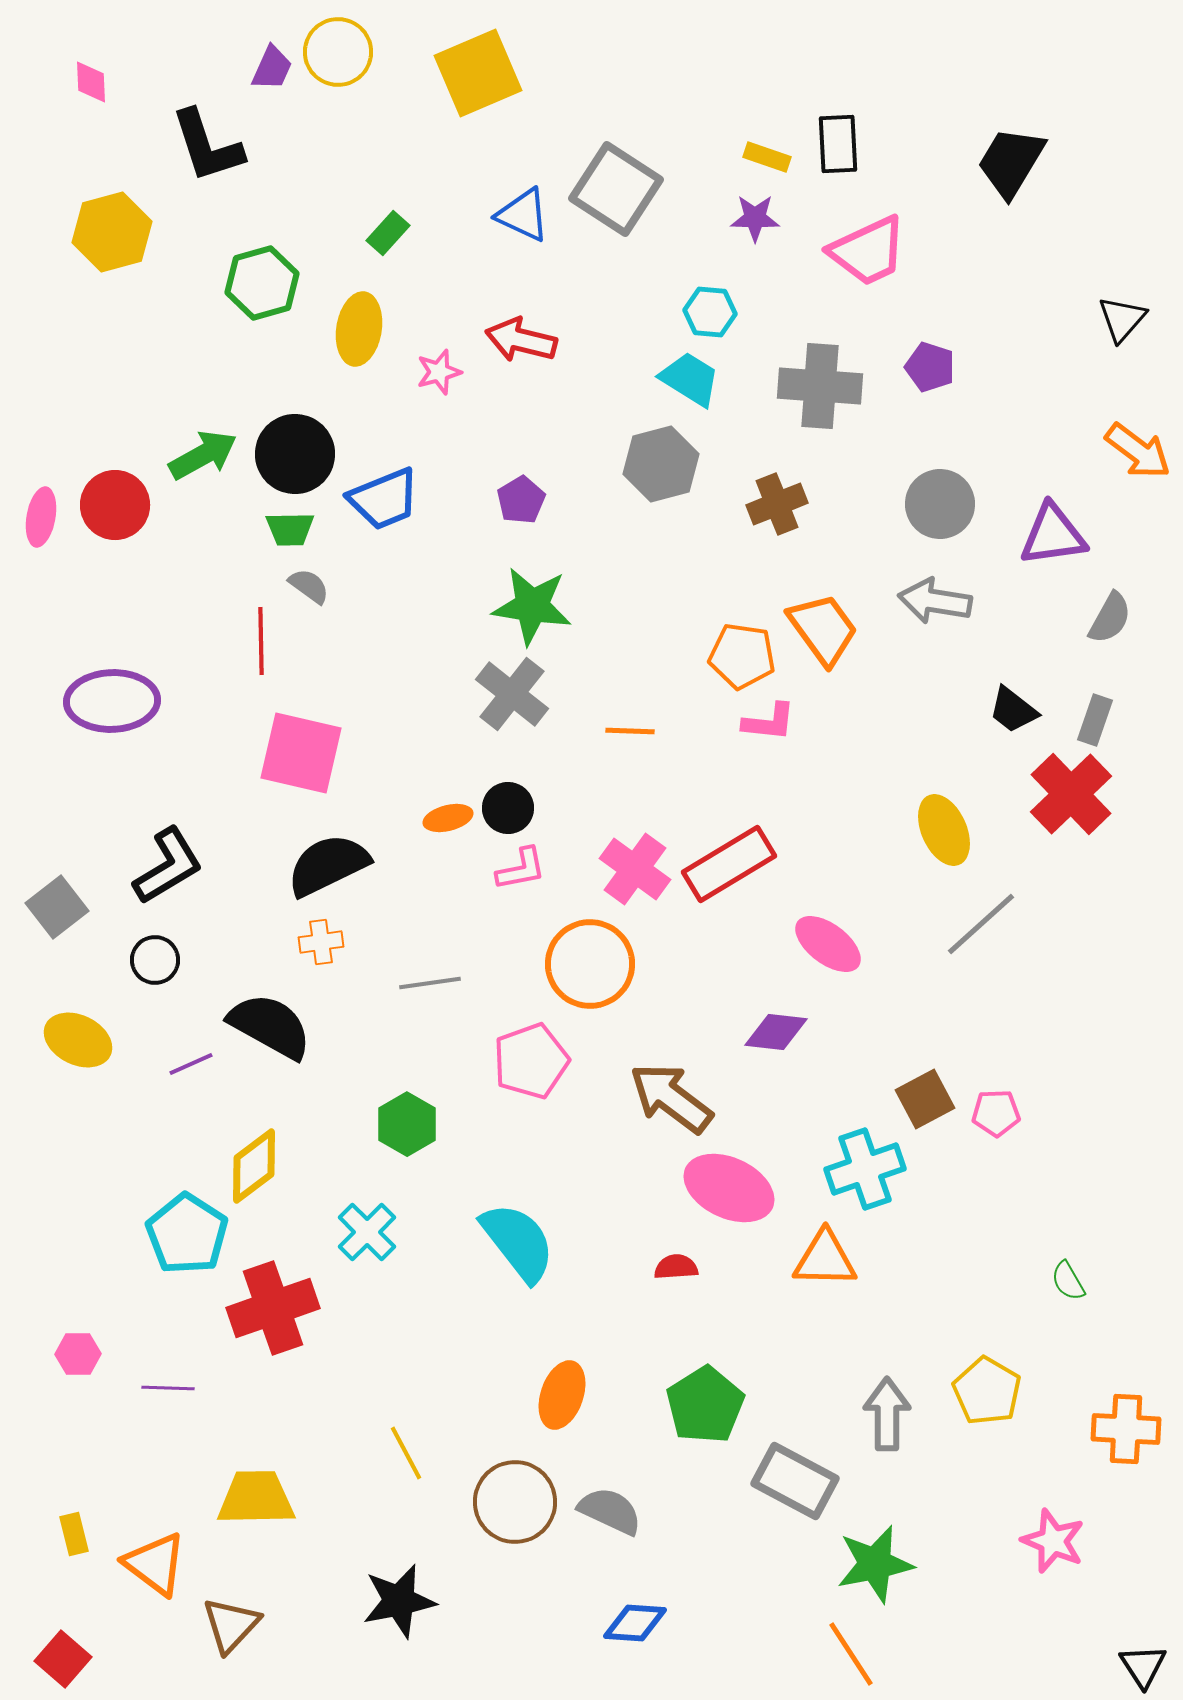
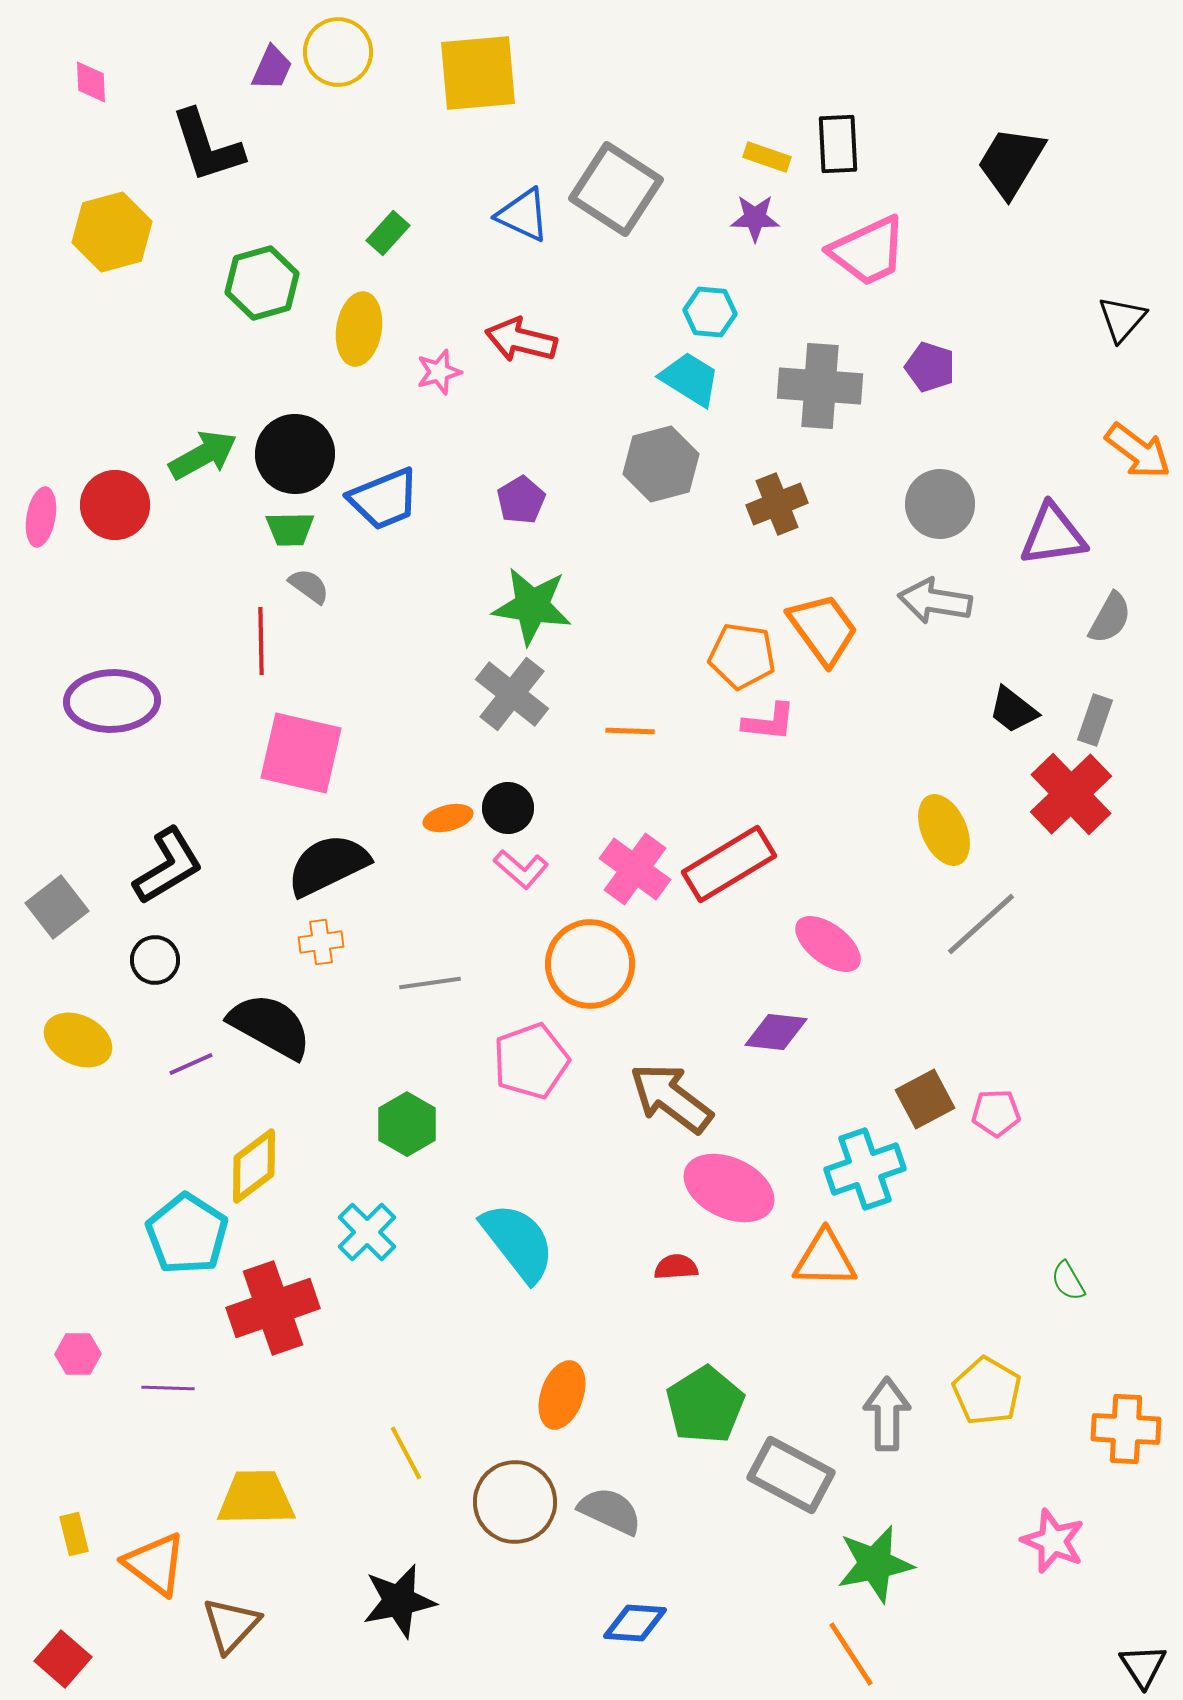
yellow square at (478, 73): rotated 18 degrees clockwise
pink L-shape at (521, 869): rotated 52 degrees clockwise
gray rectangle at (795, 1481): moved 4 px left, 6 px up
